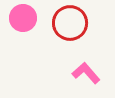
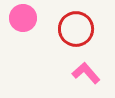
red circle: moved 6 px right, 6 px down
